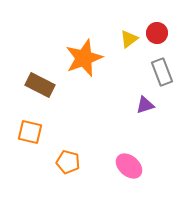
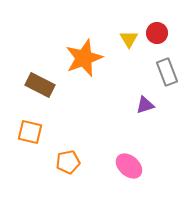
yellow triangle: rotated 24 degrees counterclockwise
gray rectangle: moved 5 px right
orange pentagon: rotated 25 degrees counterclockwise
